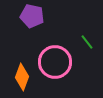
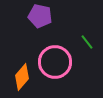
purple pentagon: moved 8 px right
orange diamond: rotated 20 degrees clockwise
